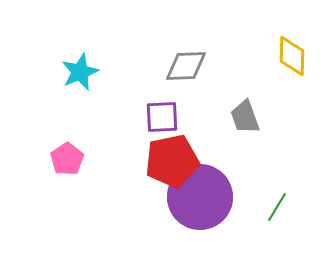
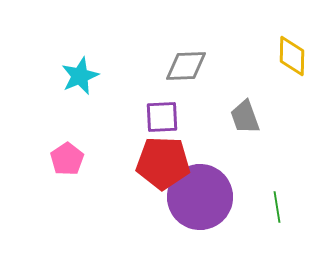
cyan star: moved 4 px down
red pentagon: moved 9 px left, 2 px down; rotated 14 degrees clockwise
green line: rotated 40 degrees counterclockwise
